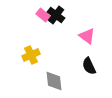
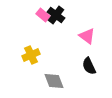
gray diamond: rotated 15 degrees counterclockwise
